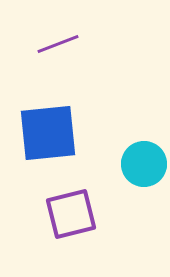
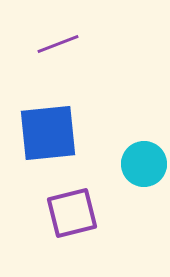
purple square: moved 1 px right, 1 px up
